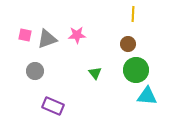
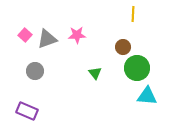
pink square: rotated 32 degrees clockwise
brown circle: moved 5 px left, 3 px down
green circle: moved 1 px right, 2 px up
purple rectangle: moved 26 px left, 5 px down
